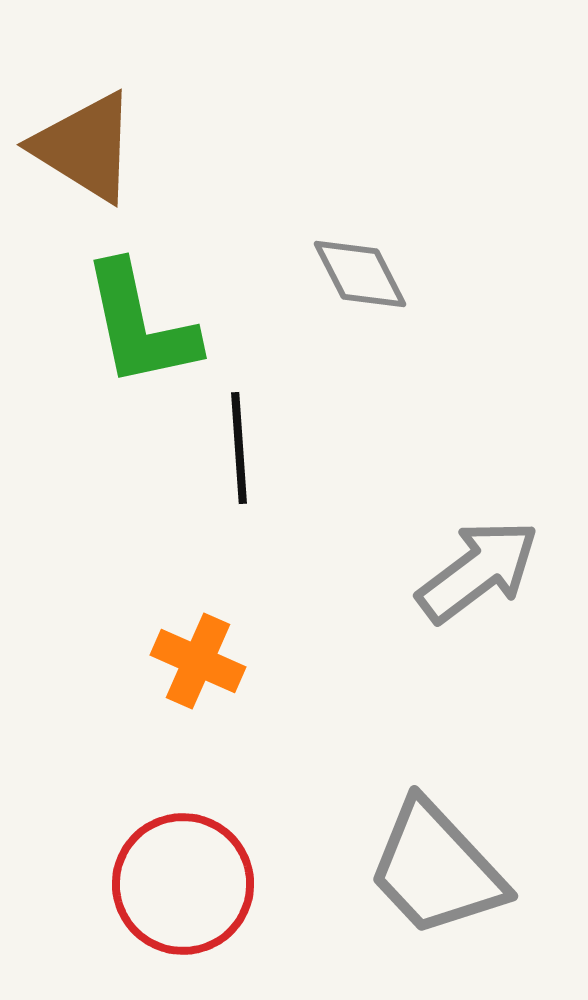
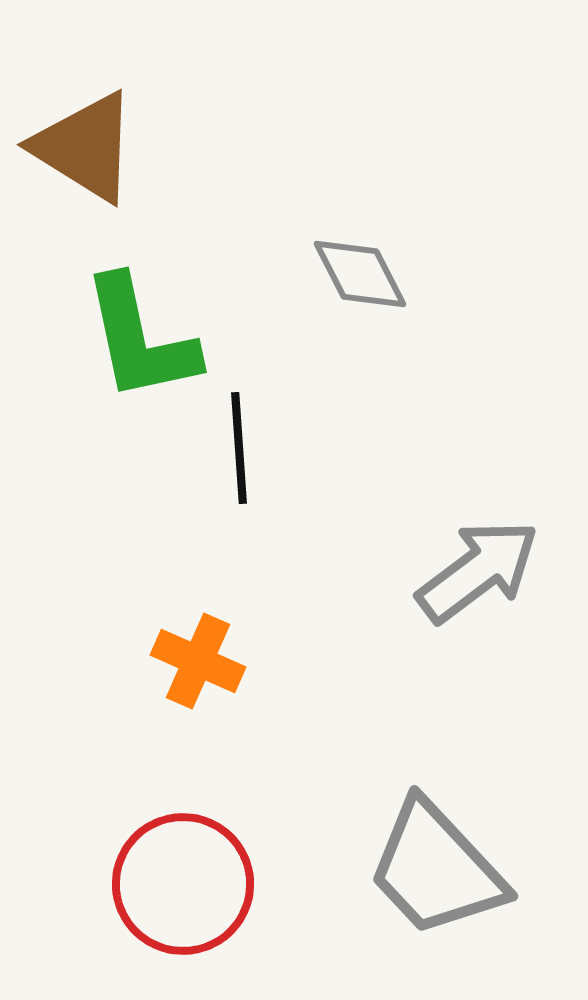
green L-shape: moved 14 px down
